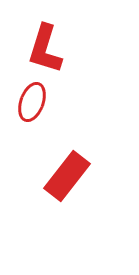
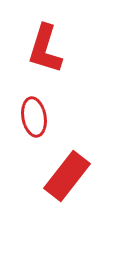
red ellipse: moved 2 px right, 15 px down; rotated 30 degrees counterclockwise
